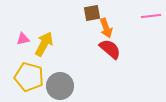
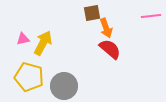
yellow arrow: moved 1 px left, 1 px up
gray circle: moved 4 px right
